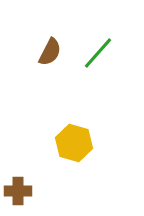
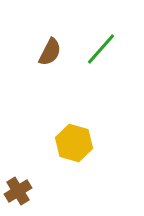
green line: moved 3 px right, 4 px up
brown cross: rotated 32 degrees counterclockwise
